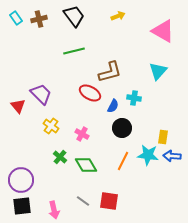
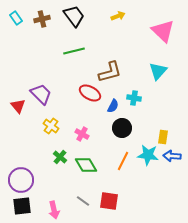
brown cross: moved 3 px right
pink triangle: rotated 15 degrees clockwise
